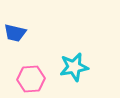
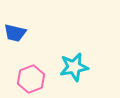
pink hexagon: rotated 16 degrees counterclockwise
